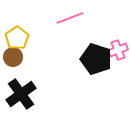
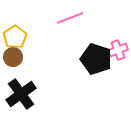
yellow pentagon: moved 2 px left, 1 px up
